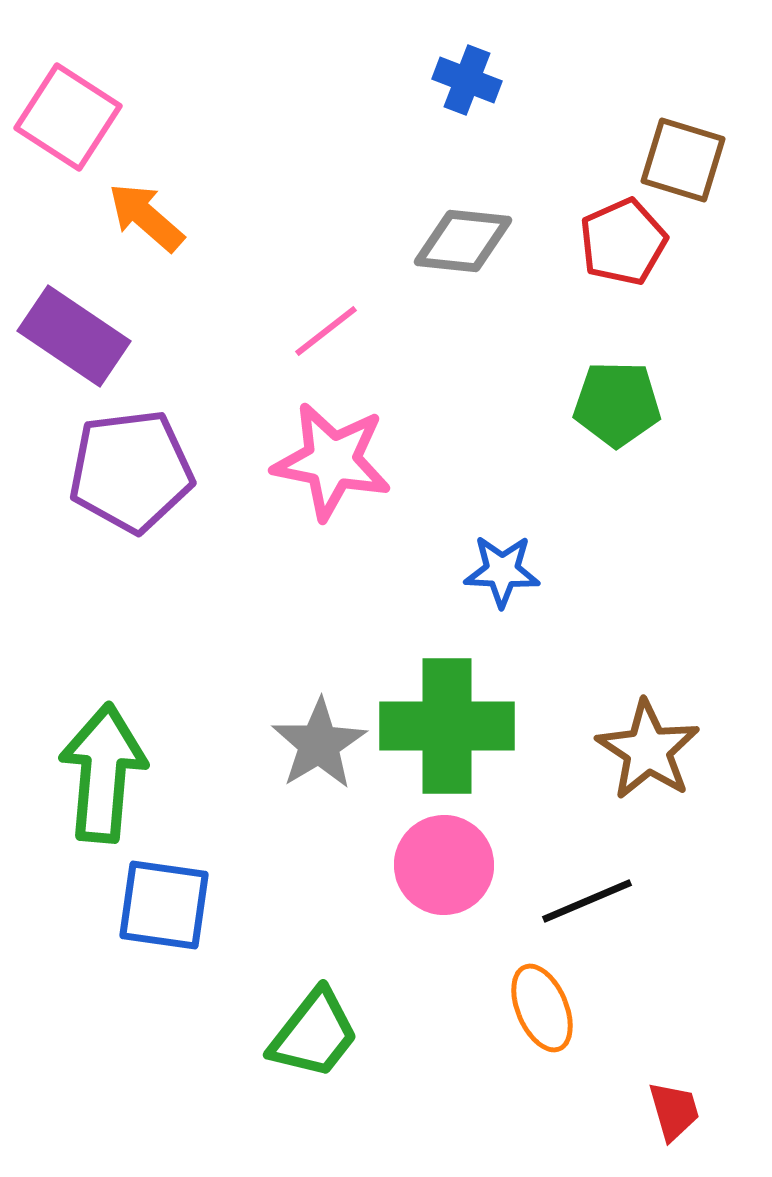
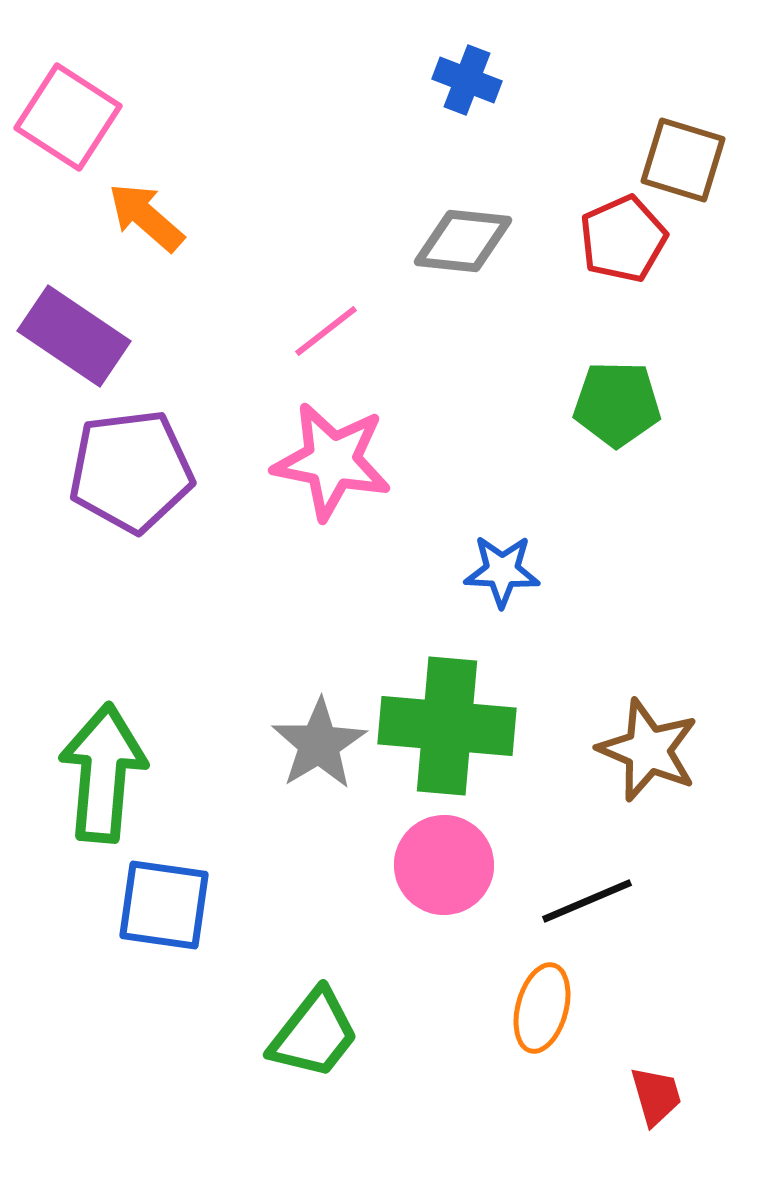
red pentagon: moved 3 px up
green cross: rotated 5 degrees clockwise
brown star: rotated 10 degrees counterclockwise
orange ellipse: rotated 38 degrees clockwise
red trapezoid: moved 18 px left, 15 px up
